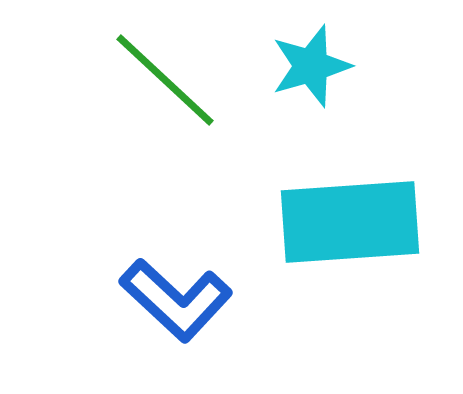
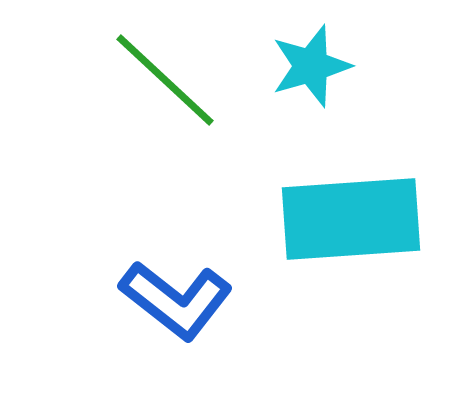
cyan rectangle: moved 1 px right, 3 px up
blue L-shape: rotated 5 degrees counterclockwise
